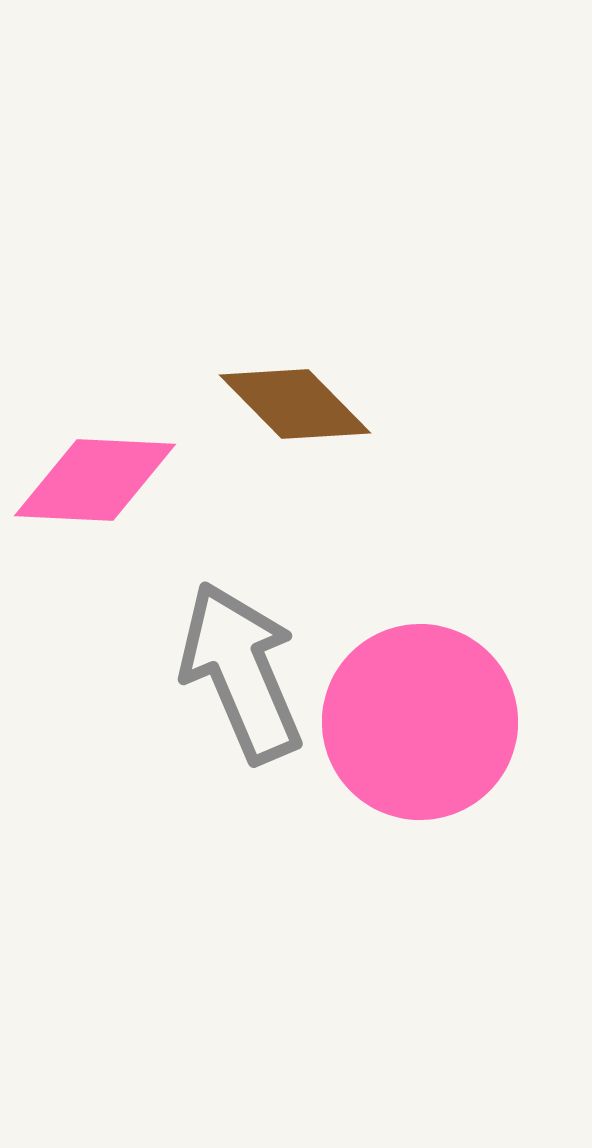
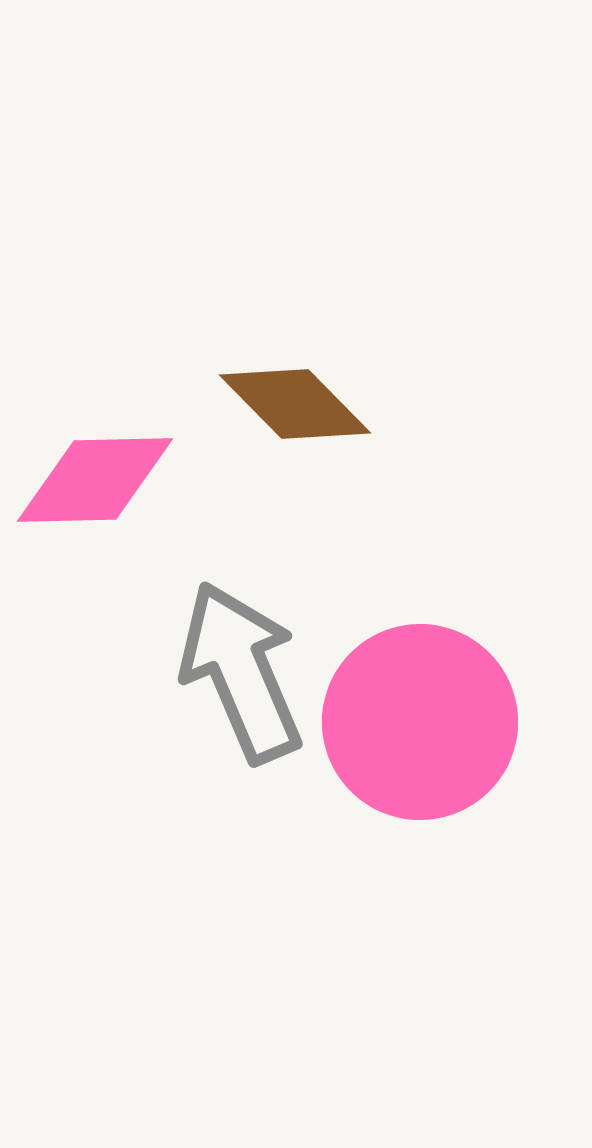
pink diamond: rotated 4 degrees counterclockwise
